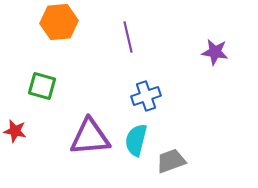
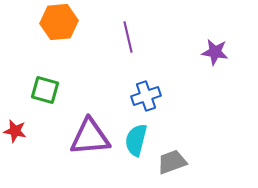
green square: moved 3 px right, 4 px down
gray trapezoid: moved 1 px right, 1 px down
